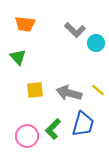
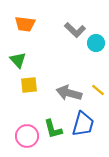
green triangle: moved 3 px down
yellow square: moved 6 px left, 5 px up
green L-shape: rotated 60 degrees counterclockwise
